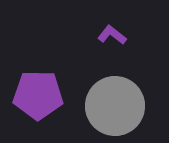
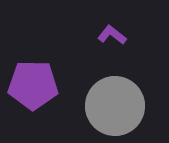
purple pentagon: moved 5 px left, 10 px up
